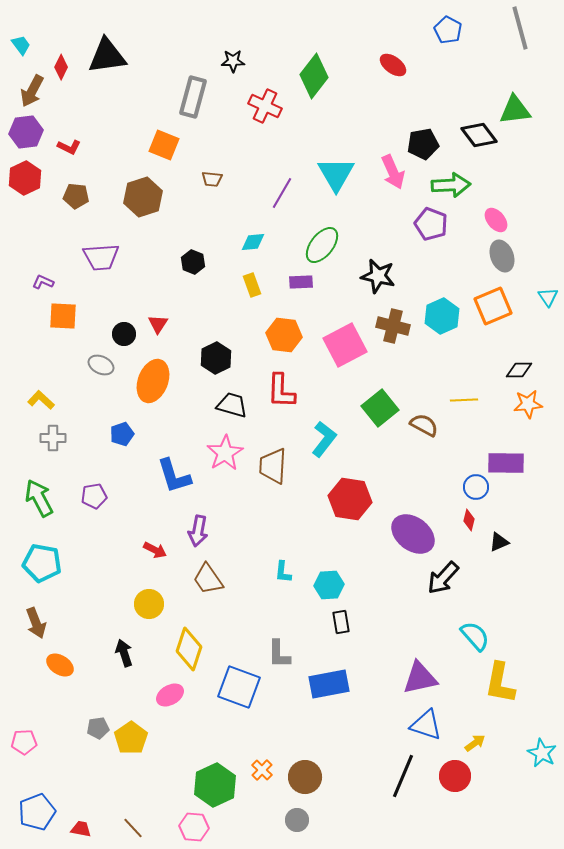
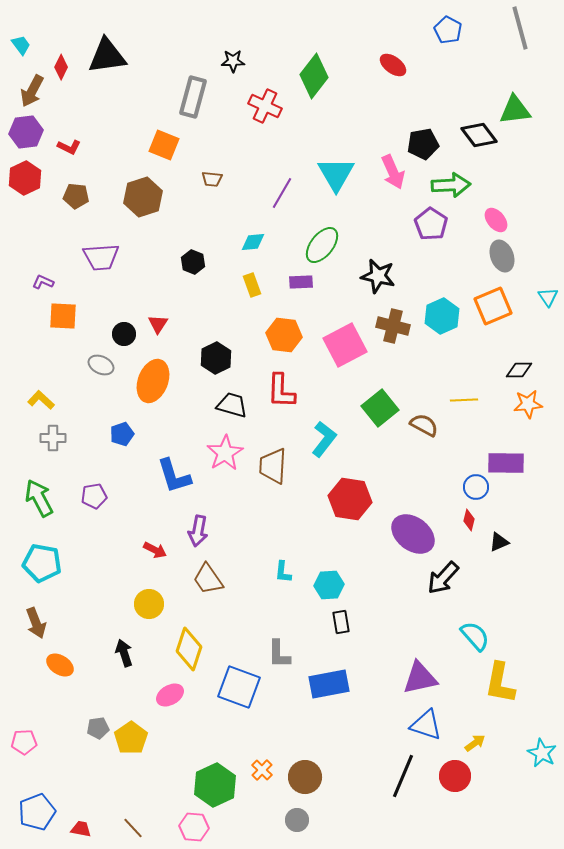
purple pentagon at (431, 224): rotated 12 degrees clockwise
